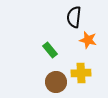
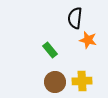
black semicircle: moved 1 px right, 1 px down
yellow cross: moved 1 px right, 8 px down
brown circle: moved 1 px left
